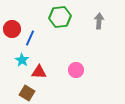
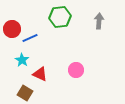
blue line: rotated 42 degrees clockwise
red triangle: moved 1 px right, 2 px down; rotated 21 degrees clockwise
brown square: moved 2 px left
